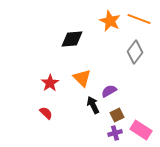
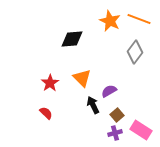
brown square: rotated 16 degrees counterclockwise
